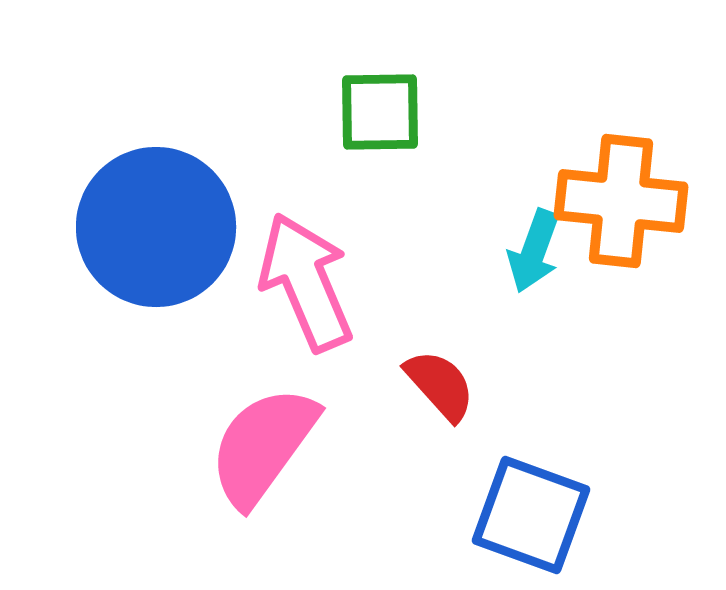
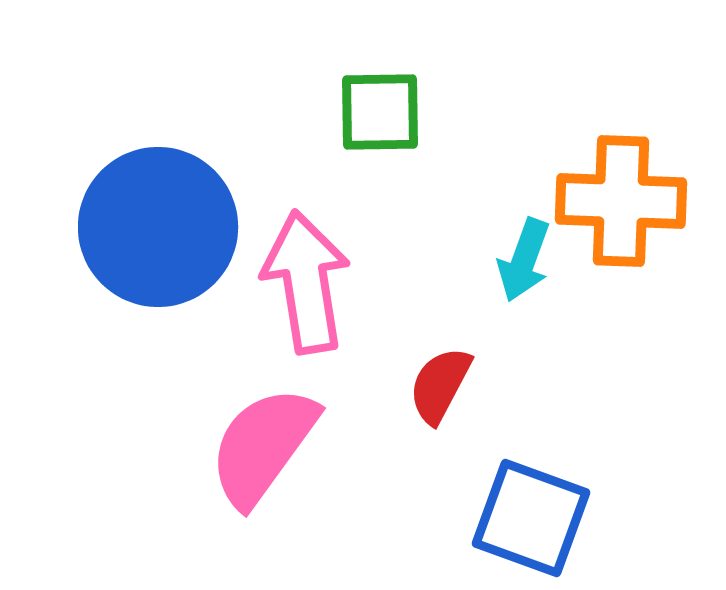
orange cross: rotated 4 degrees counterclockwise
blue circle: moved 2 px right
cyan arrow: moved 10 px left, 9 px down
pink arrow: rotated 14 degrees clockwise
red semicircle: rotated 110 degrees counterclockwise
blue square: moved 3 px down
